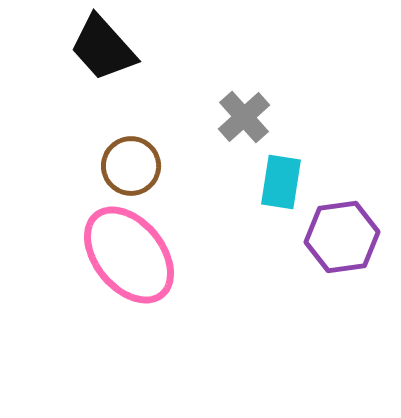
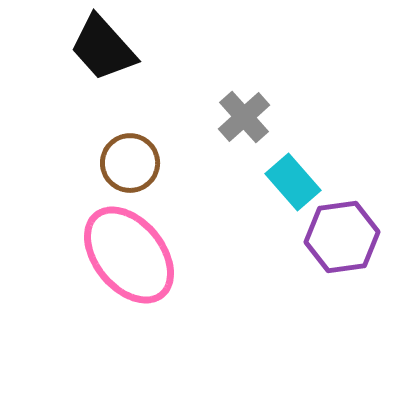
brown circle: moved 1 px left, 3 px up
cyan rectangle: moved 12 px right; rotated 50 degrees counterclockwise
